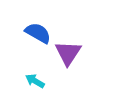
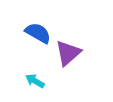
purple triangle: rotated 16 degrees clockwise
